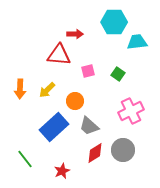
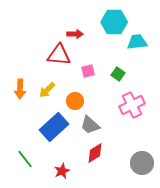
pink cross: moved 1 px right, 6 px up
gray trapezoid: moved 1 px right, 1 px up
gray circle: moved 19 px right, 13 px down
